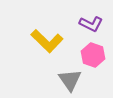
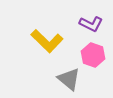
gray triangle: moved 1 px left, 1 px up; rotated 15 degrees counterclockwise
